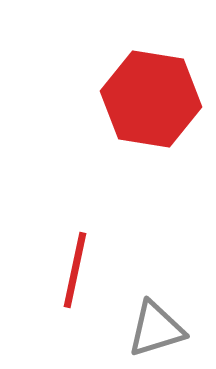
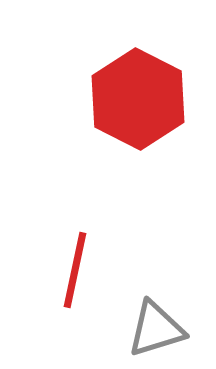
red hexagon: moved 13 px left; rotated 18 degrees clockwise
